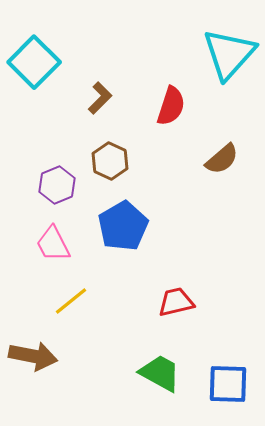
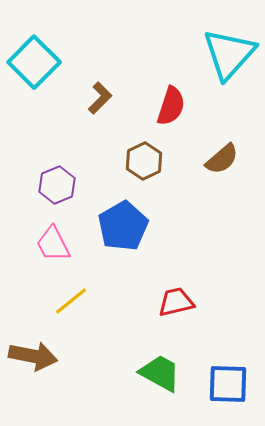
brown hexagon: moved 34 px right; rotated 9 degrees clockwise
